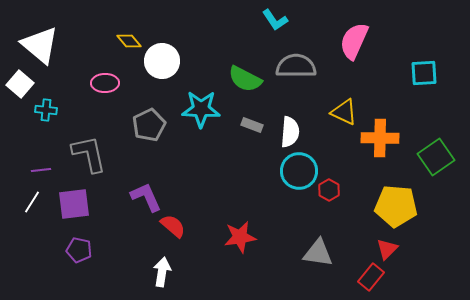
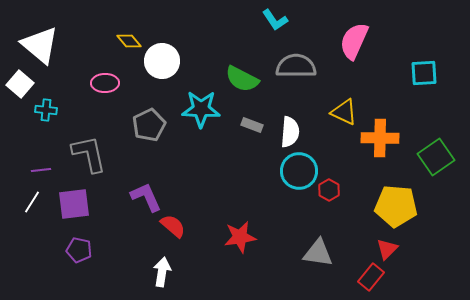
green semicircle: moved 3 px left
